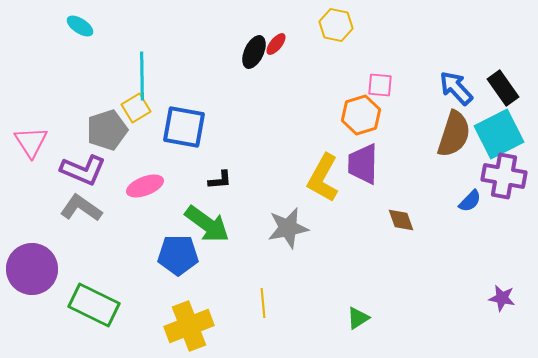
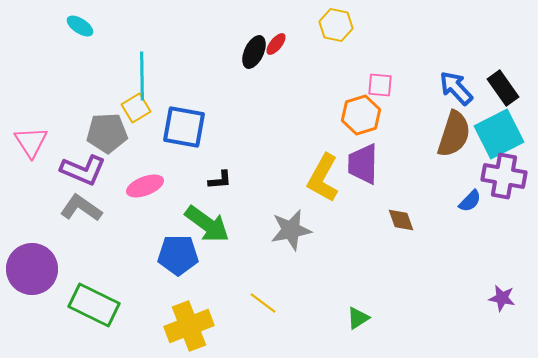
gray pentagon: moved 3 px down; rotated 15 degrees clockwise
gray star: moved 3 px right, 2 px down
yellow line: rotated 48 degrees counterclockwise
